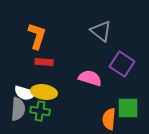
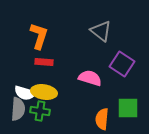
orange L-shape: moved 2 px right
orange semicircle: moved 7 px left
